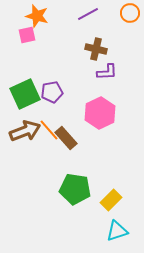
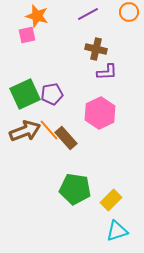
orange circle: moved 1 px left, 1 px up
purple pentagon: moved 2 px down
